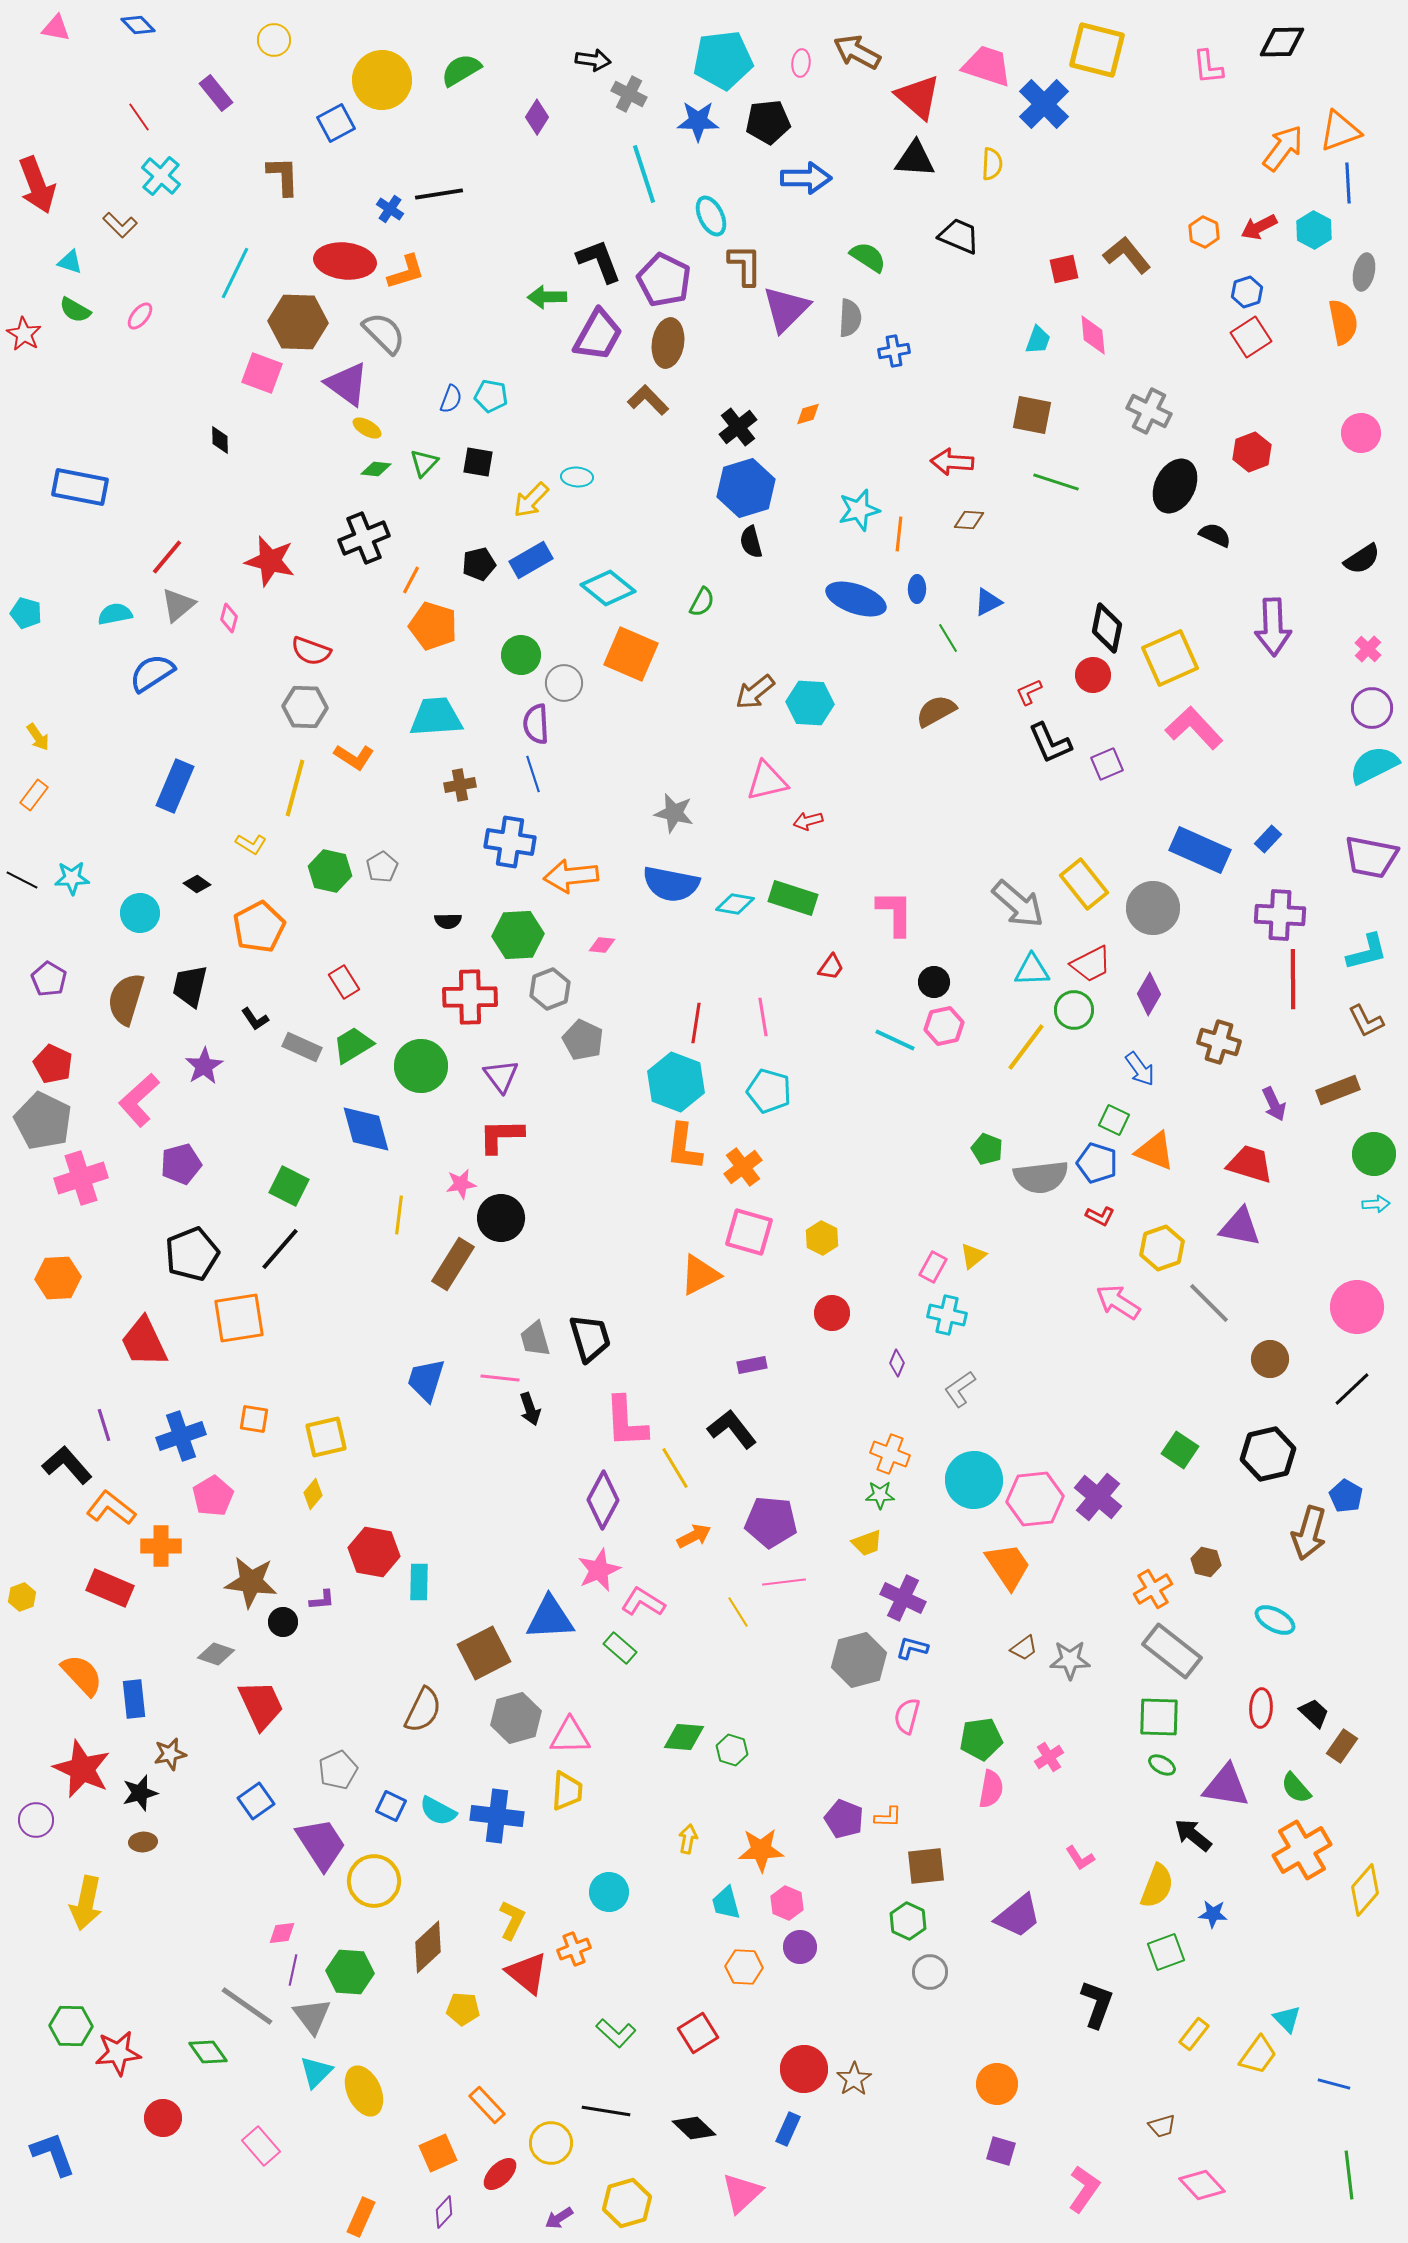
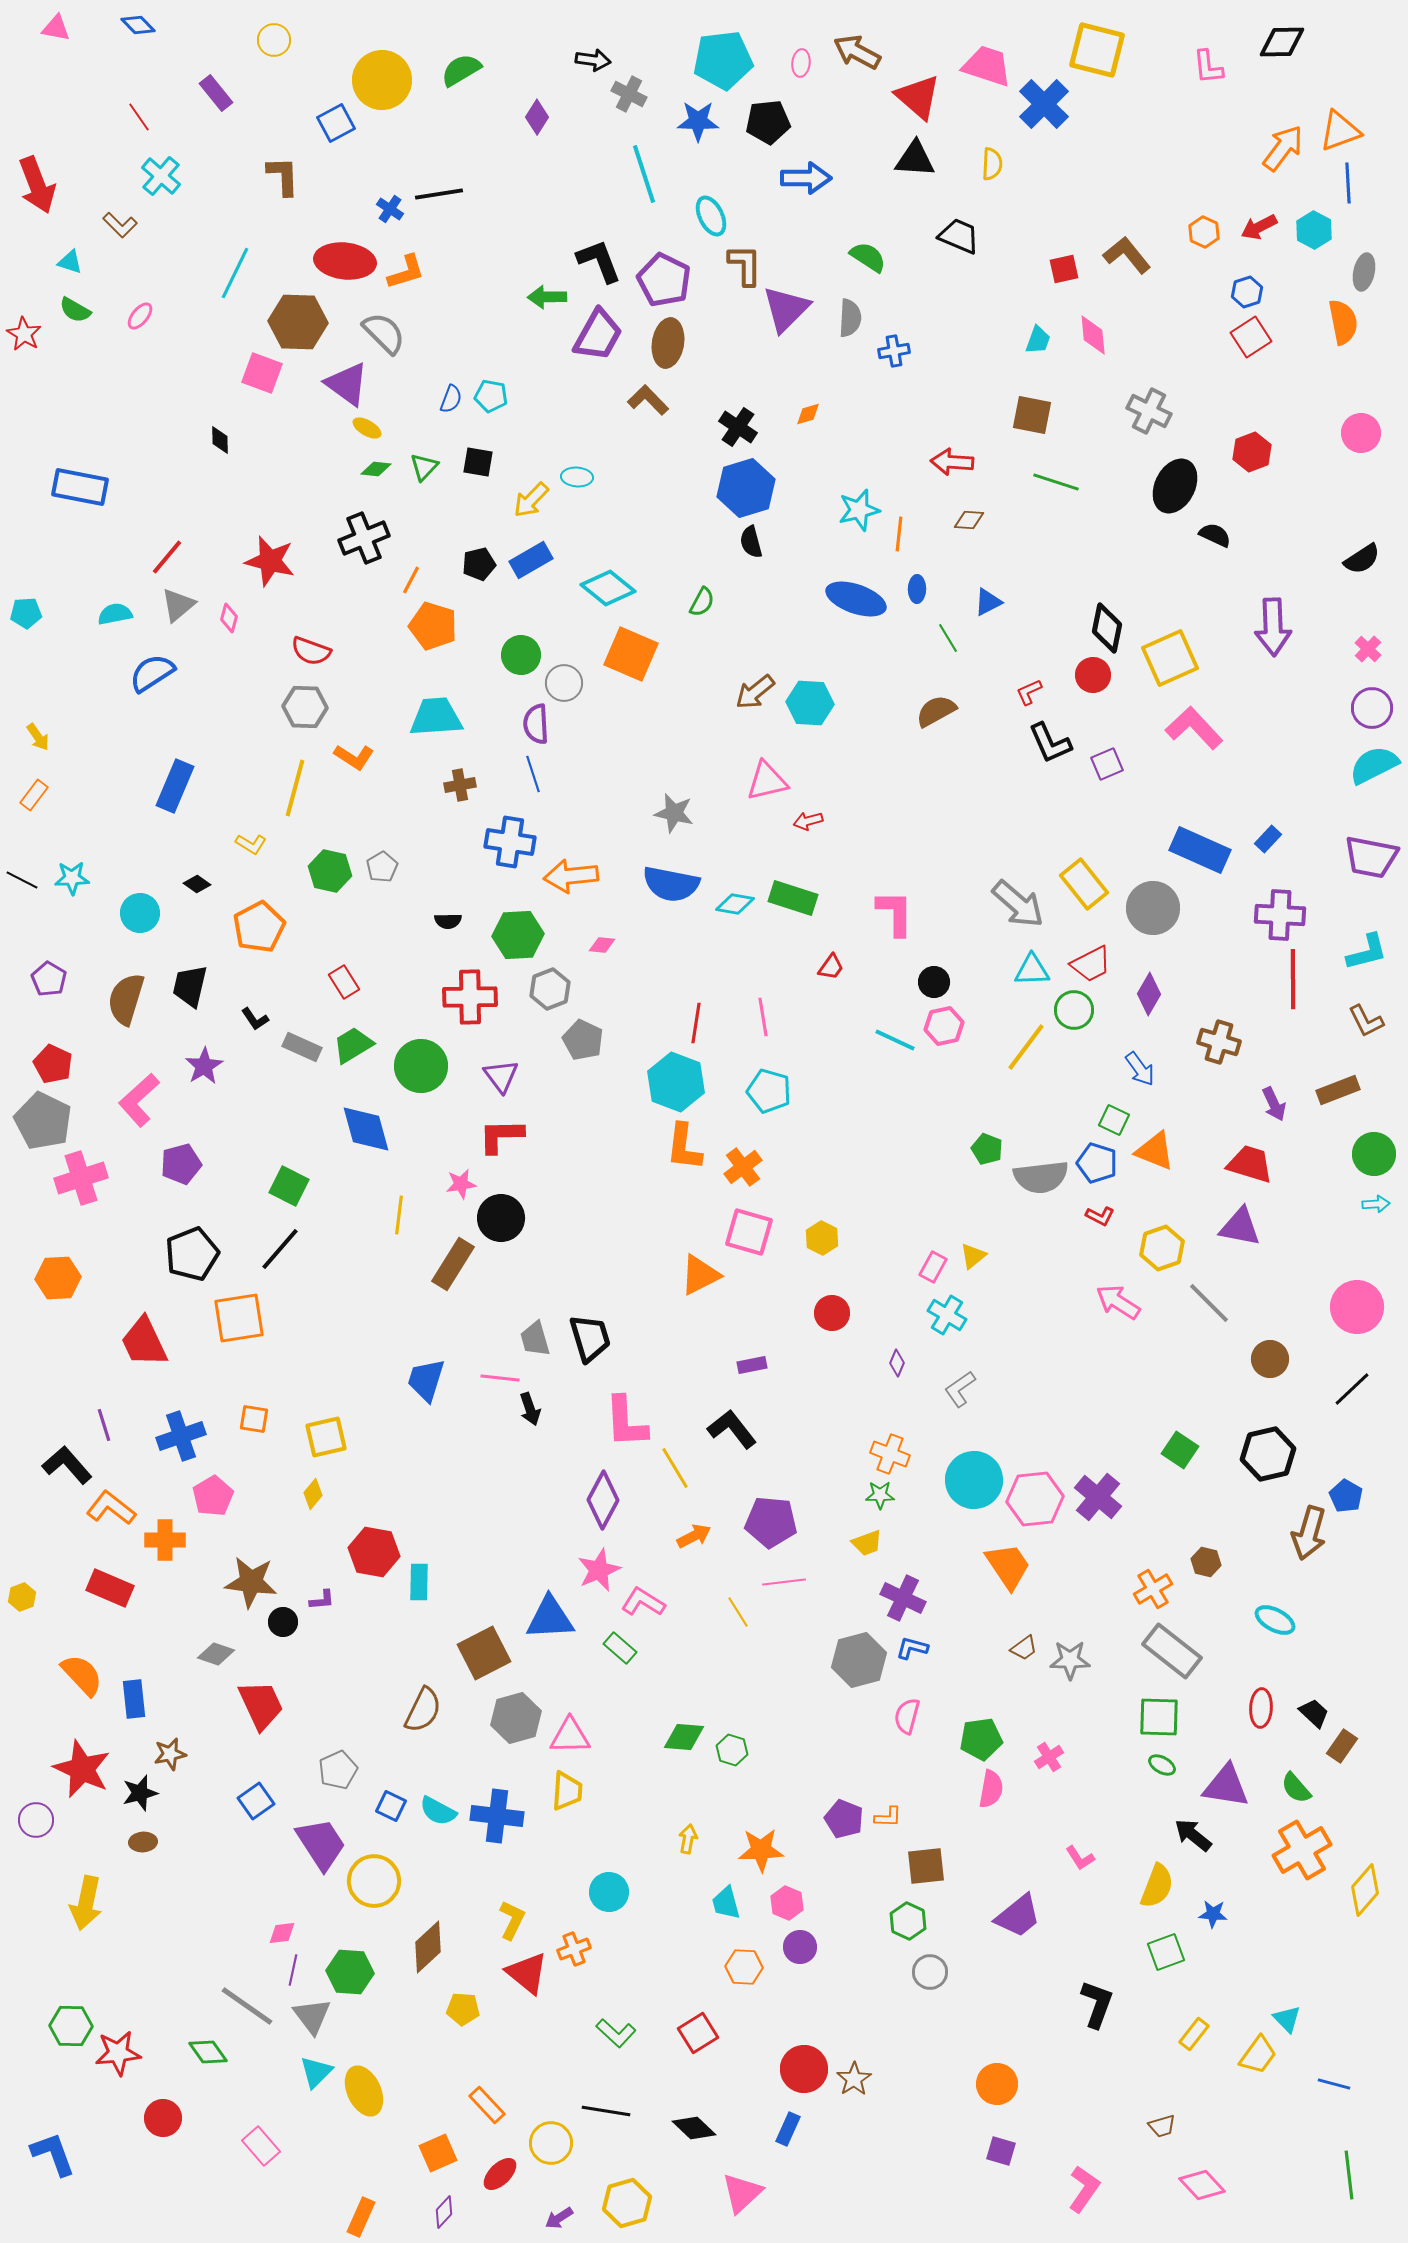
black cross at (738, 427): rotated 18 degrees counterclockwise
green triangle at (424, 463): moved 4 px down
cyan pentagon at (26, 613): rotated 20 degrees counterclockwise
cyan cross at (947, 1315): rotated 18 degrees clockwise
orange cross at (161, 1546): moved 4 px right, 6 px up
